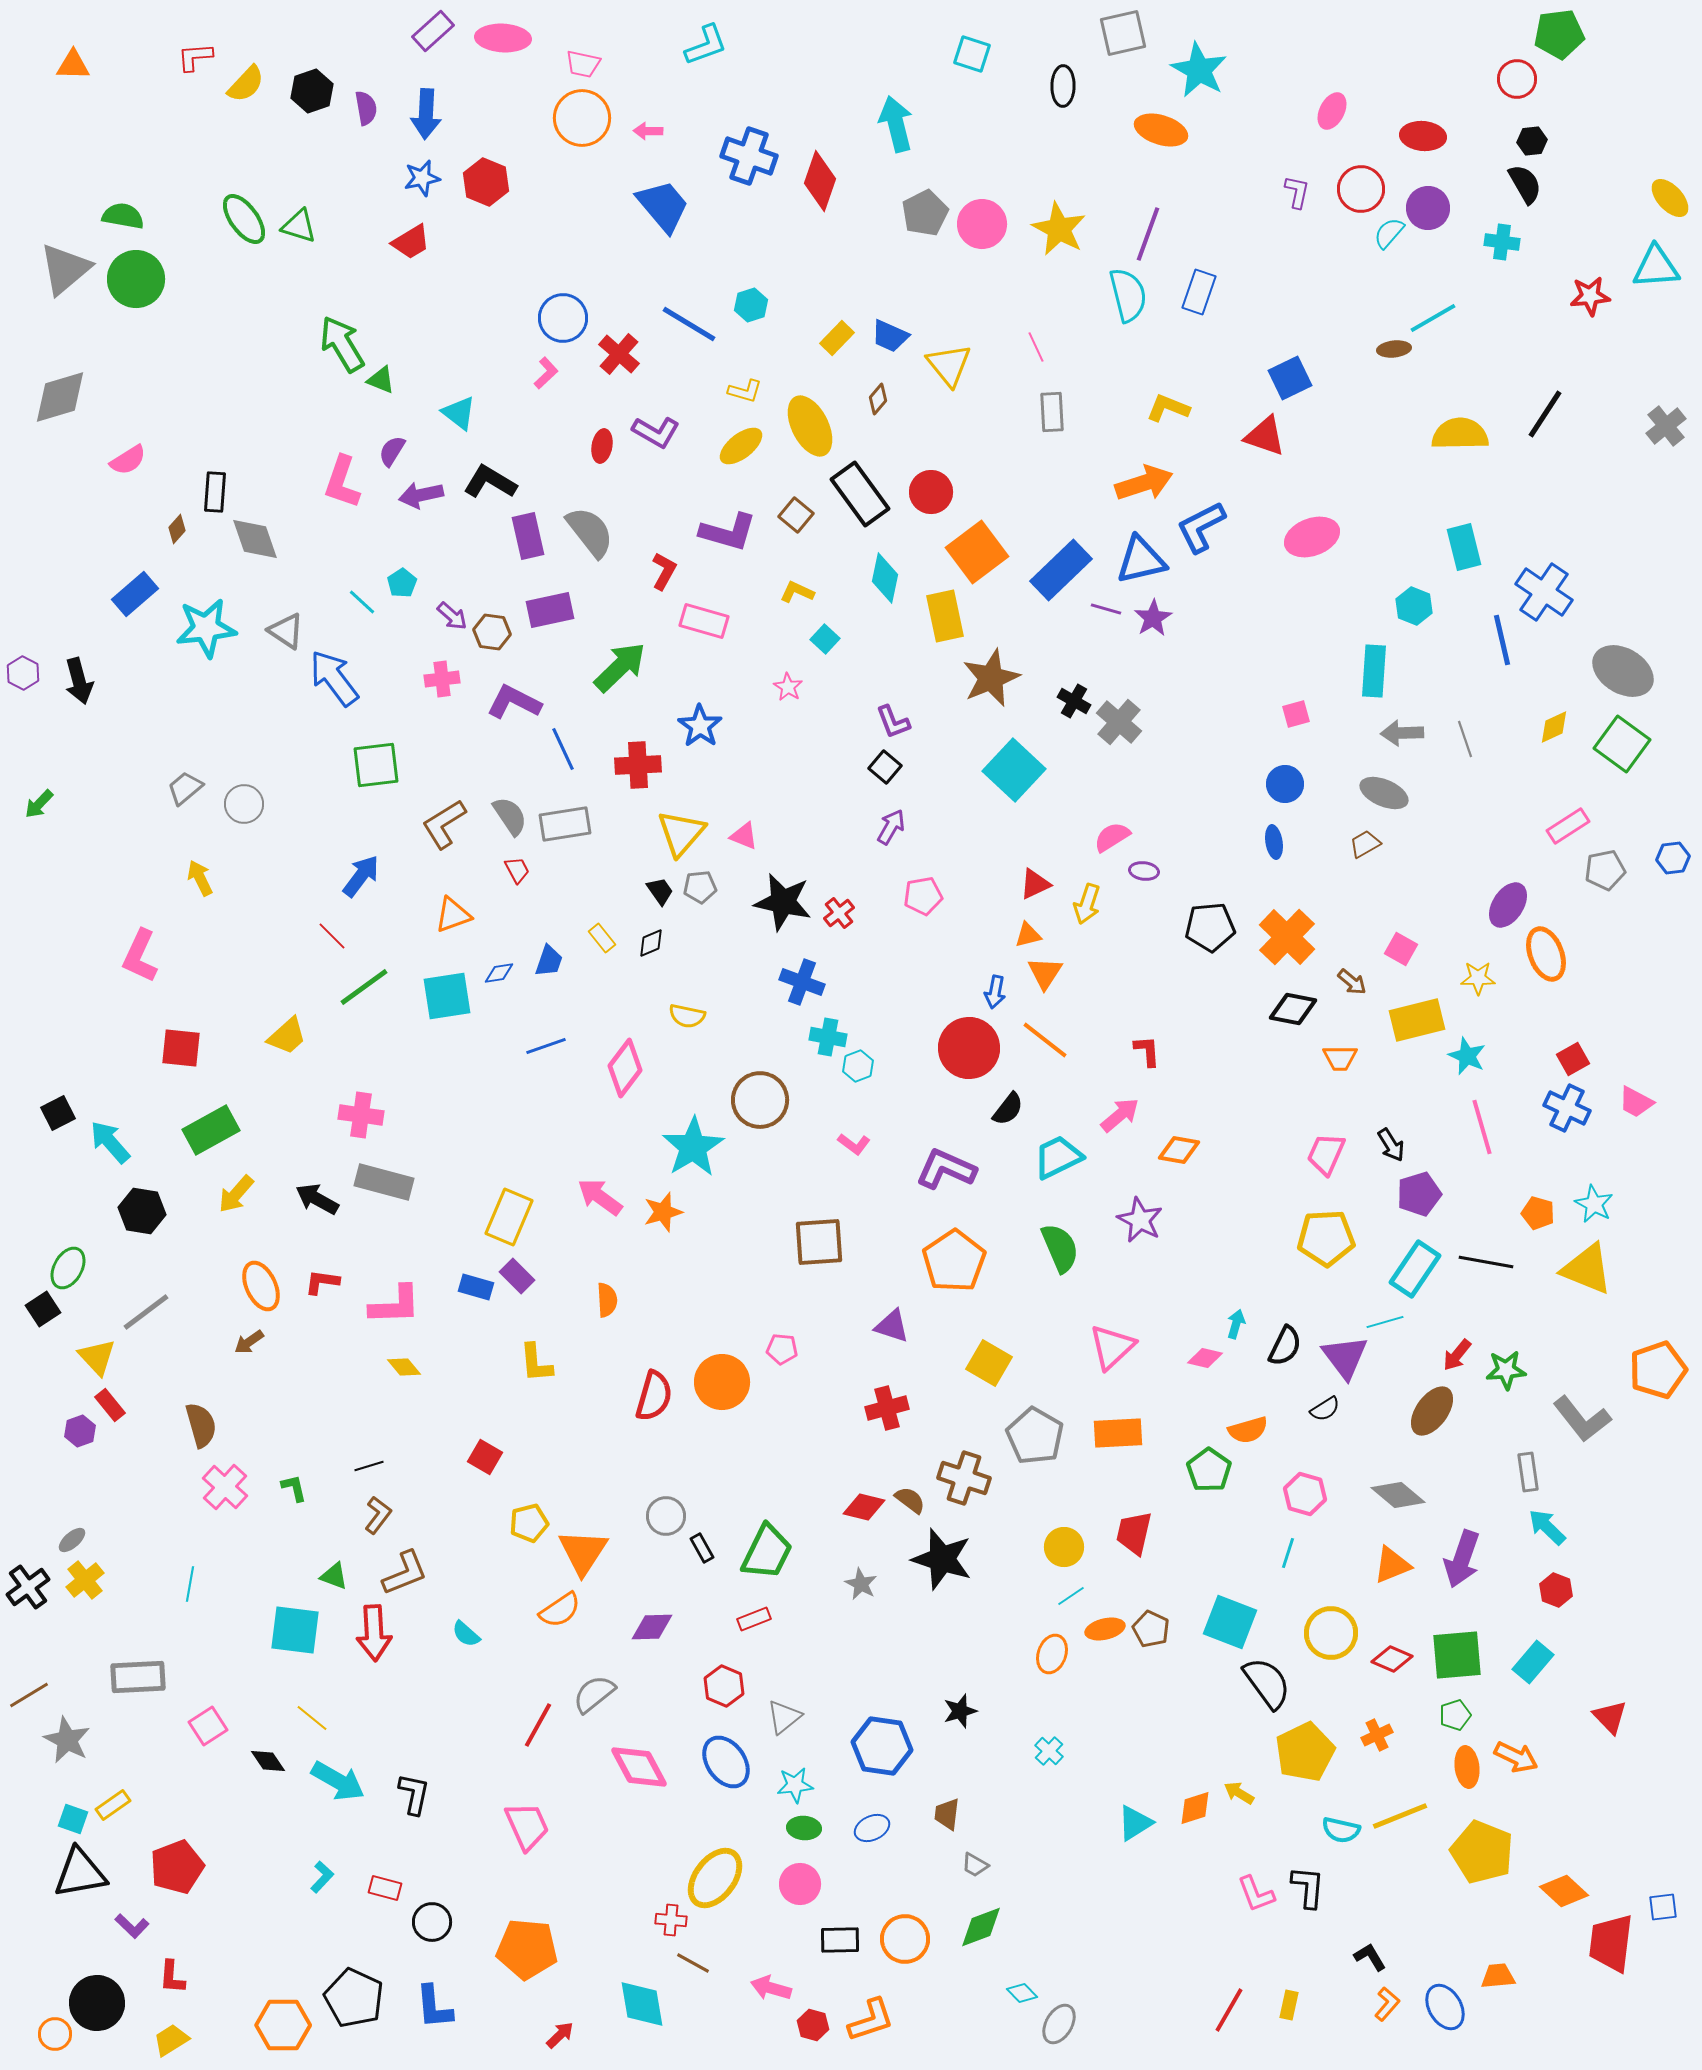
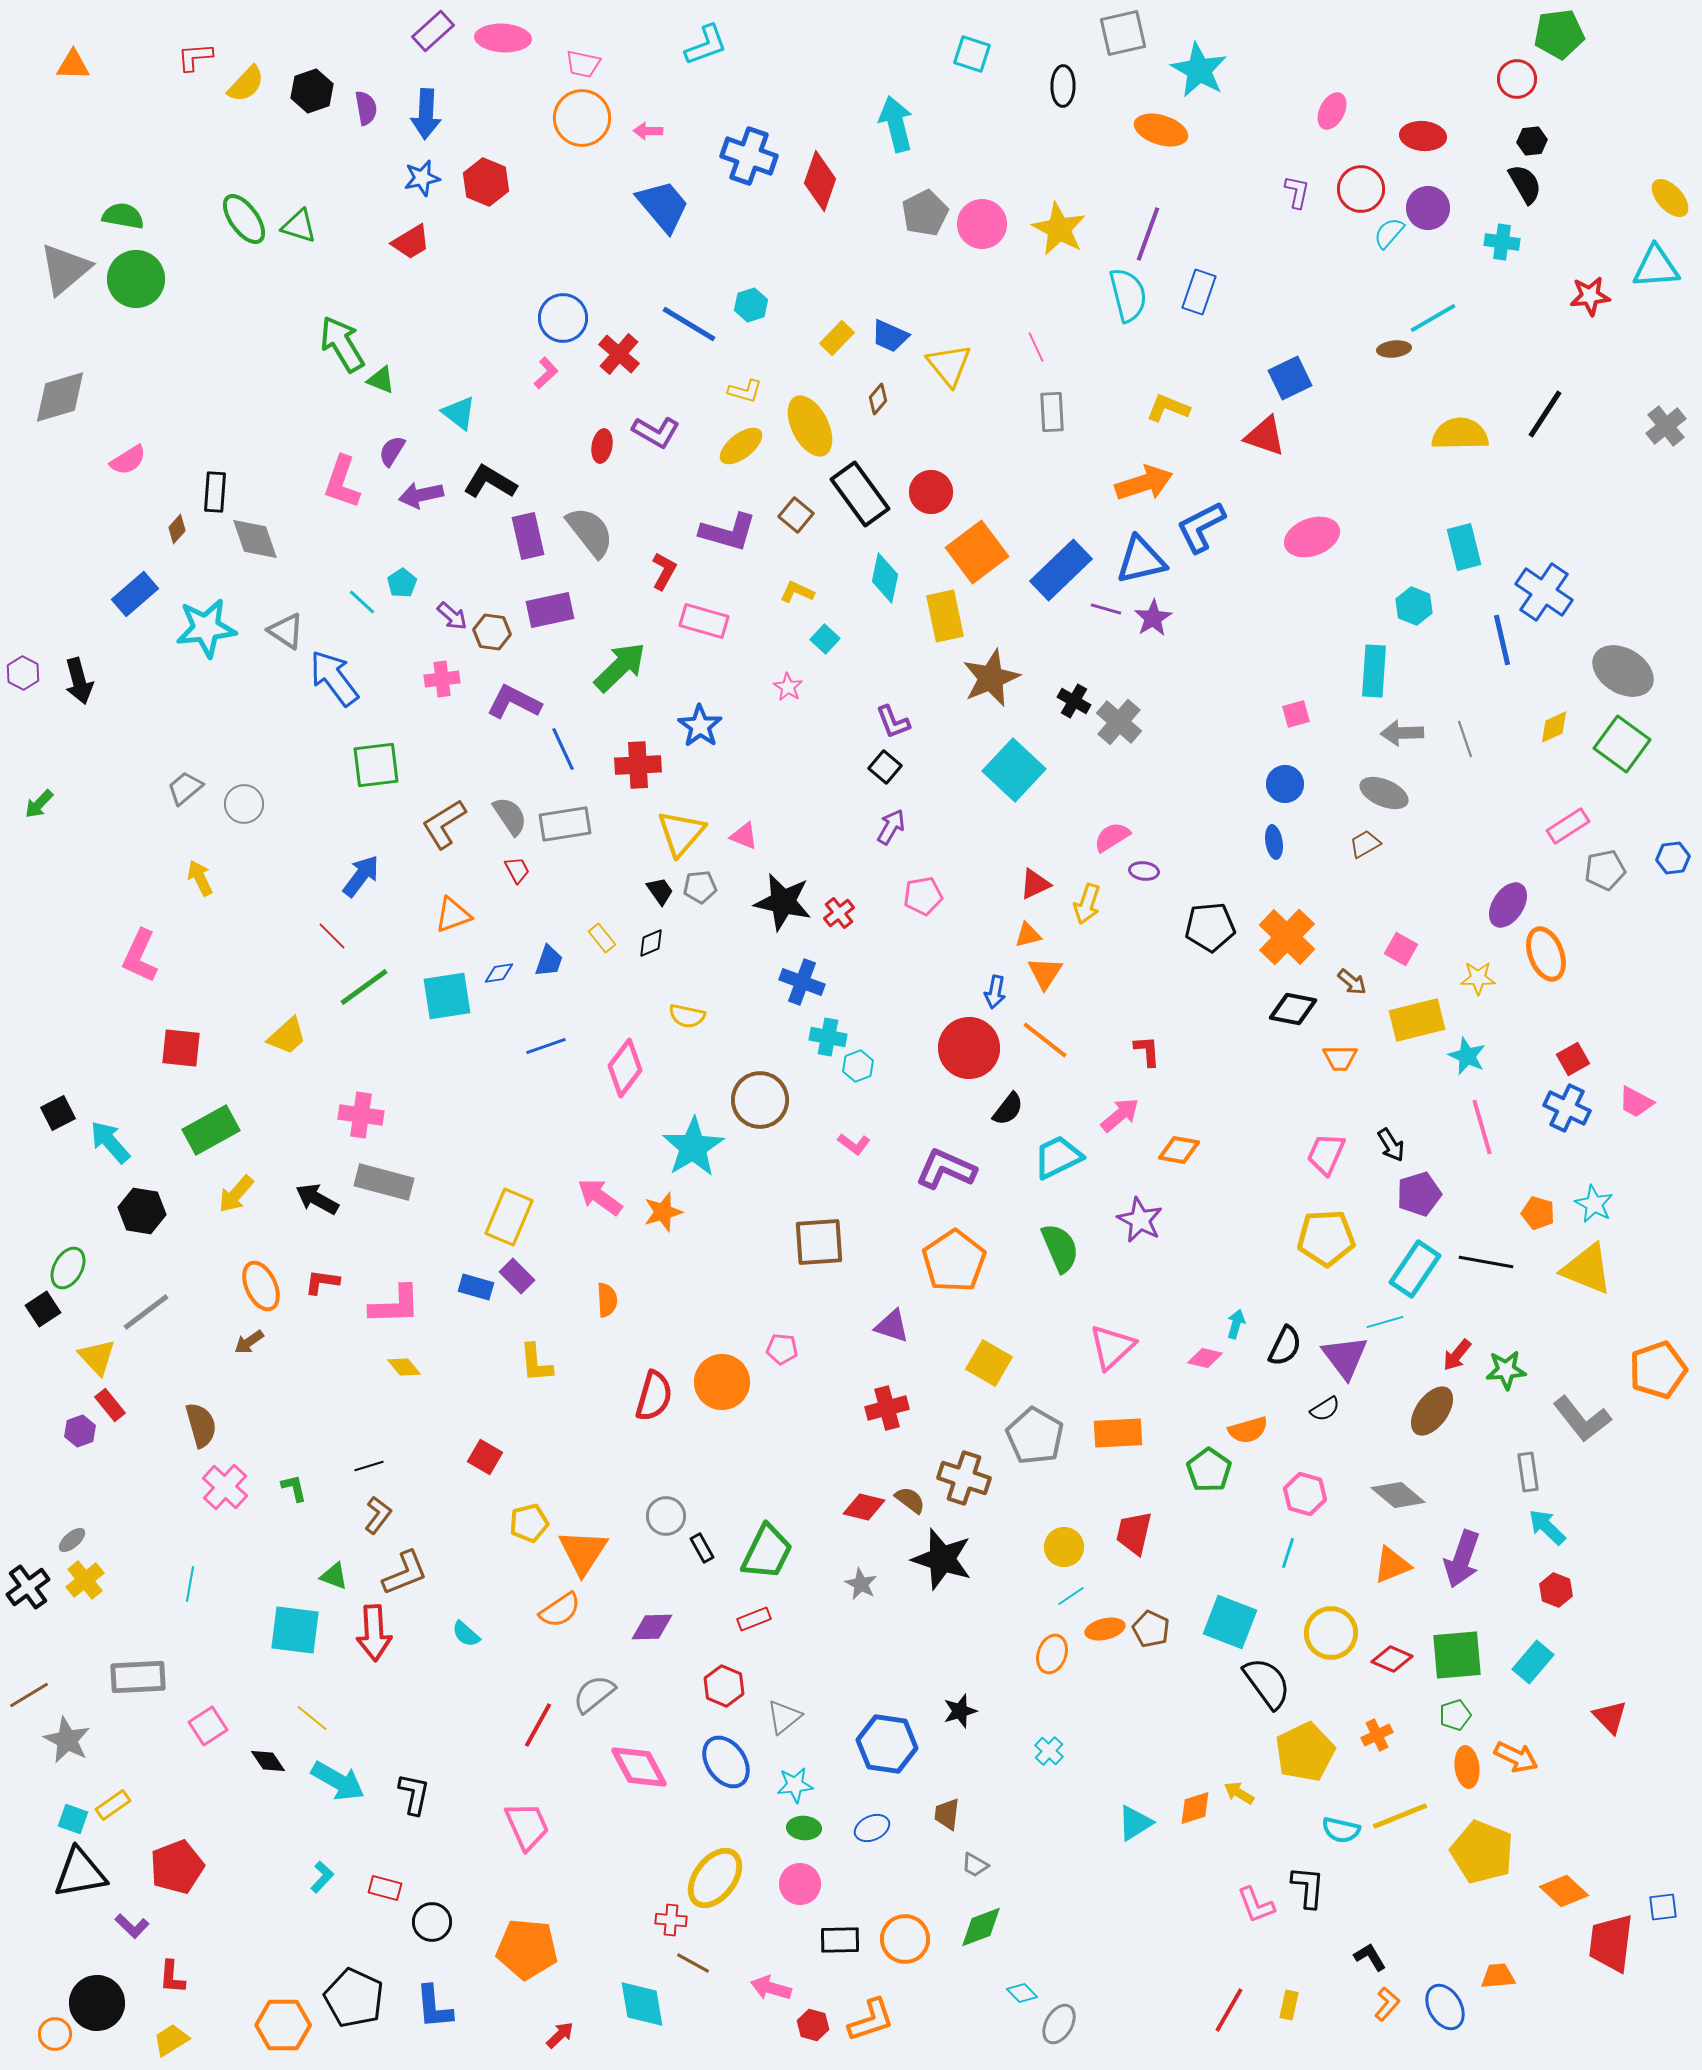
blue hexagon at (882, 1746): moved 5 px right, 2 px up
pink L-shape at (1256, 1894): moved 11 px down
